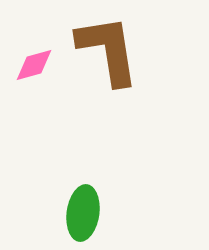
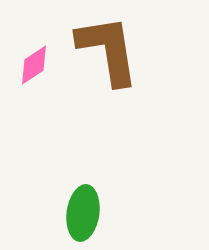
pink diamond: rotated 18 degrees counterclockwise
